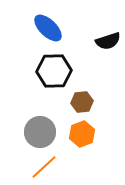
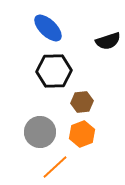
orange line: moved 11 px right
